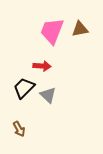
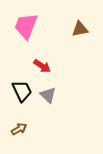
pink trapezoid: moved 26 px left, 5 px up
red arrow: rotated 30 degrees clockwise
black trapezoid: moved 2 px left, 3 px down; rotated 110 degrees clockwise
brown arrow: rotated 91 degrees counterclockwise
